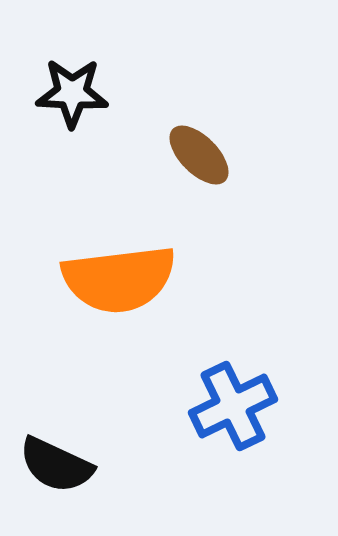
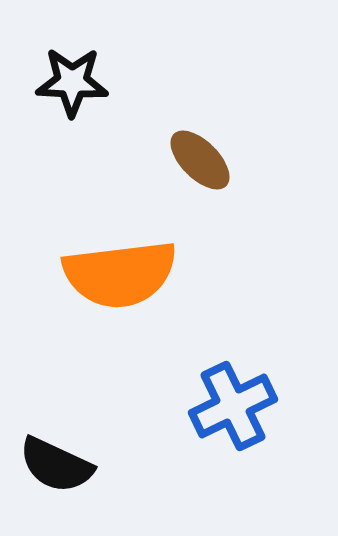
black star: moved 11 px up
brown ellipse: moved 1 px right, 5 px down
orange semicircle: moved 1 px right, 5 px up
